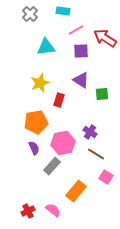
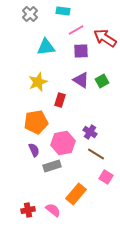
yellow star: moved 2 px left, 1 px up
green square: moved 13 px up; rotated 24 degrees counterclockwise
red rectangle: moved 1 px right
purple semicircle: moved 2 px down
gray rectangle: rotated 30 degrees clockwise
orange rectangle: moved 3 px down
red cross: moved 1 px up; rotated 16 degrees clockwise
